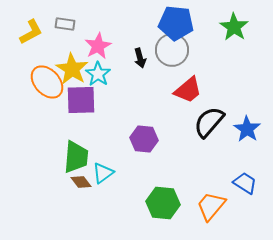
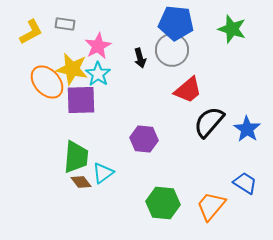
green star: moved 2 px left, 2 px down; rotated 16 degrees counterclockwise
yellow star: rotated 20 degrees counterclockwise
